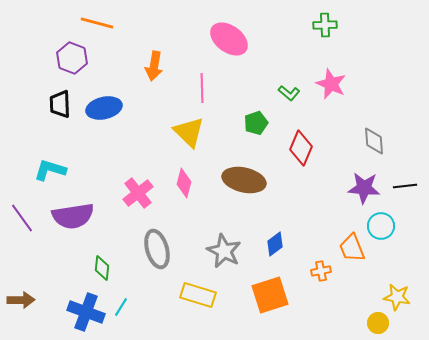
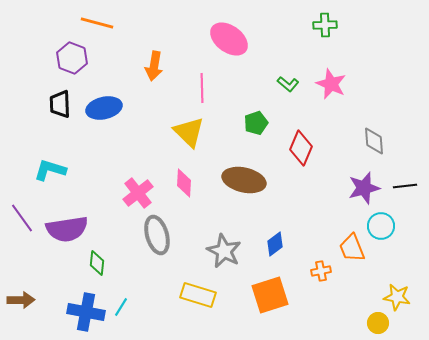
green L-shape: moved 1 px left, 9 px up
pink diamond: rotated 12 degrees counterclockwise
purple star: rotated 20 degrees counterclockwise
purple semicircle: moved 6 px left, 13 px down
gray ellipse: moved 14 px up
green diamond: moved 5 px left, 5 px up
blue cross: rotated 9 degrees counterclockwise
